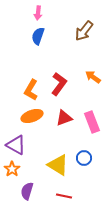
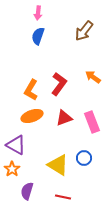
red line: moved 1 px left, 1 px down
